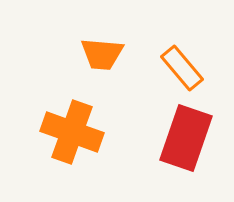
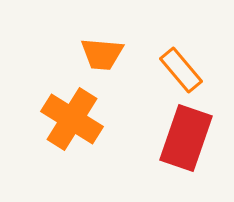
orange rectangle: moved 1 px left, 2 px down
orange cross: moved 13 px up; rotated 12 degrees clockwise
